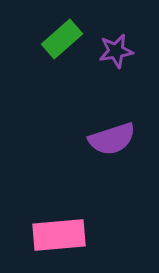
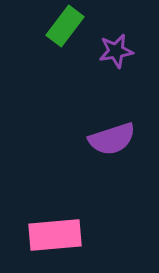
green rectangle: moved 3 px right, 13 px up; rotated 12 degrees counterclockwise
pink rectangle: moved 4 px left
